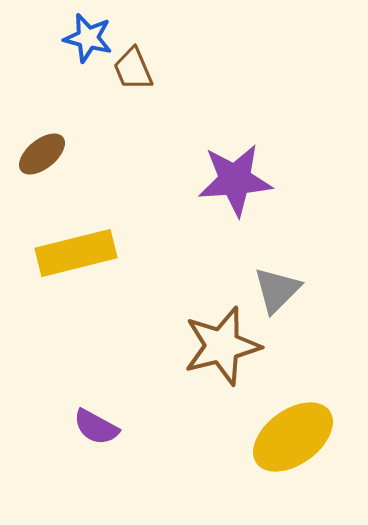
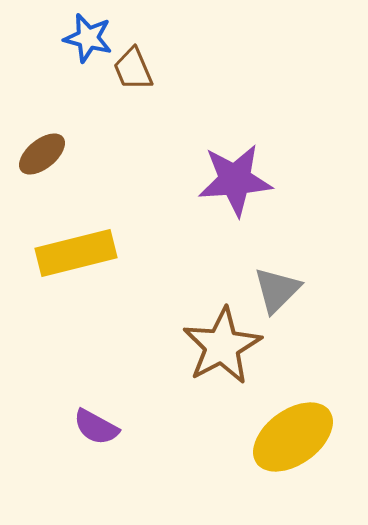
brown star: rotated 14 degrees counterclockwise
